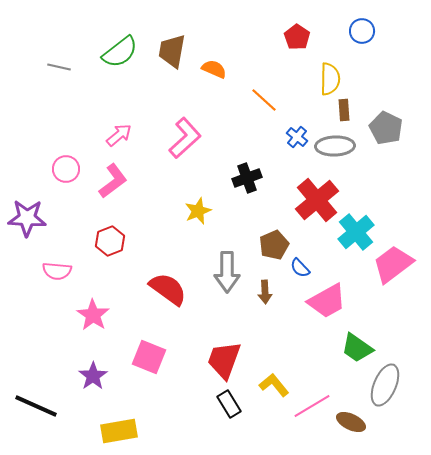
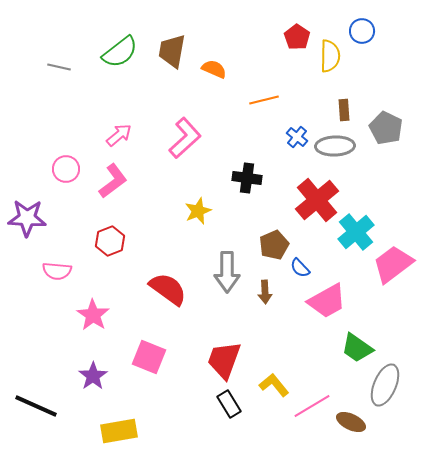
yellow semicircle at (330, 79): moved 23 px up
orange line at (264, 100): rotated 56 degrees counterclockwise
black cross at (247, 178): rotated 28 degrees clockwise
